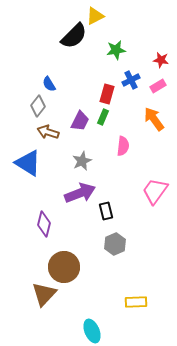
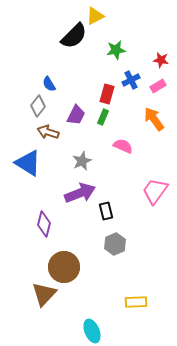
purple trapezoid: moved 4 px left, 6 px up
pink semicircle: rotated 72 degrees counterclockwise
